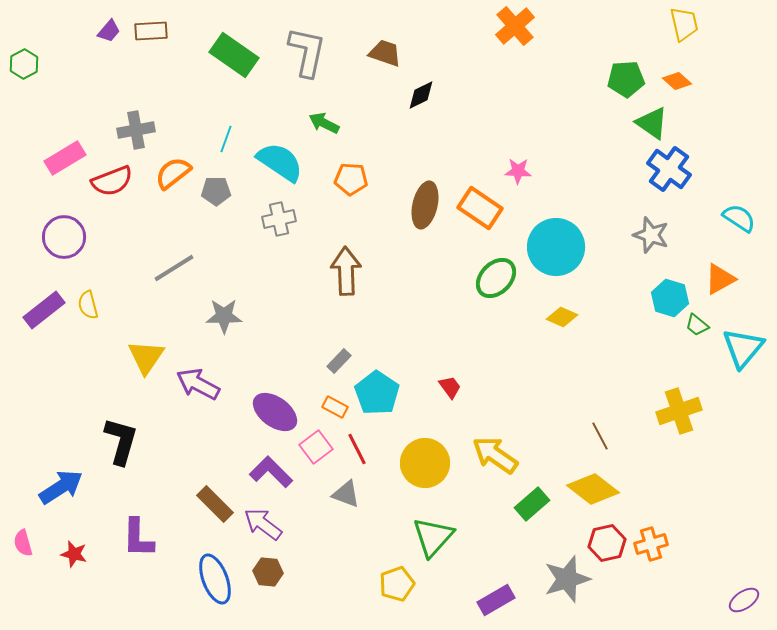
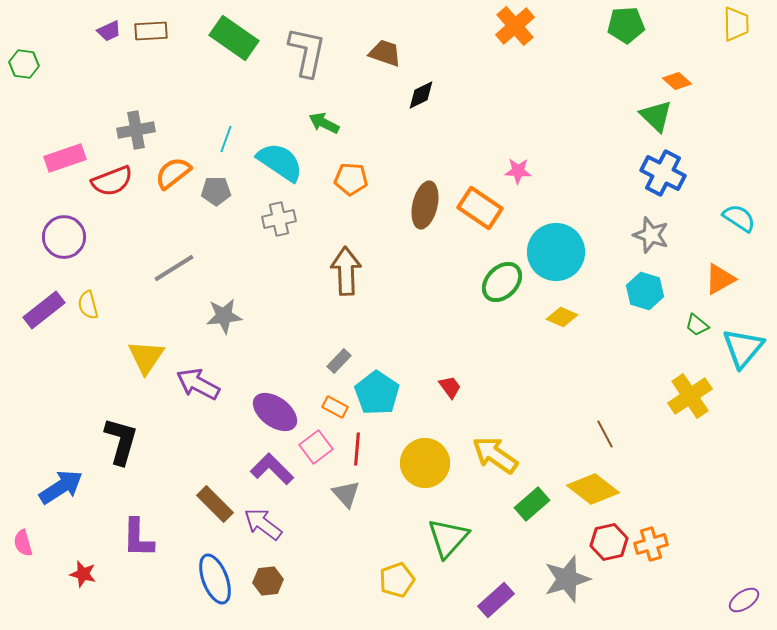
yellow trapezoid at (684, 24): moved 52 px right; rotated 12 degrees clockwise
purple trapezoid at (109, 31): rotated 25 degrees clockwise
green rectangle at (234, 55): moved 17 px up
green hexagon at (24, 64): rotated 24 degrees counterclockwise
green pentagon at (626, 79): moved 54 px up
green triangle at (652, 123): moved 4 px right, 7 px up; rotated 9 degrees clockwise
pink rectangle at (65, 158): rotated 12 degrees clockwise
blue cross at (669, 169): moved 6 px left, 4 px down; rotated 9 degrees counterclockwise
cyan circle at (556, 247): moved 5 px down
green ellipse at (496, 278): moved 6 px right, 4 px down
cyan hexagon at (670, 298): moved 25 px left, 7 px up
gray star at (224, 316): rotated 6 degrees counterclockwise
yellow cross at (679, 411): moved 11 px right, 15 px up; rotated 15 degrees counterclockwise
brown line at (600, 436): moved 5 px right, 2 px up
red line at (357, 449): rotated 32 degrees clockwise
purple L-shape at (271, 472): moved 1 px right, 3 px up
gray triangle at (346, 494): rotated 28 degrees clockwise
green triangle at (433, 537): moved 15 px right, 1 px down
red hexagon at (607, 543): moved 2 px right, 1 px up
red star at (74, 554): moved 9 px right, 20 px down
brown hexagon at (268, 572): moved 9 px down; rotated 12 degrees counterclockwise
yellow pentagon at (397, 584): moved 4 px up
purple rectangle at (496, 600): rotated 12 degrees counterclockwise
